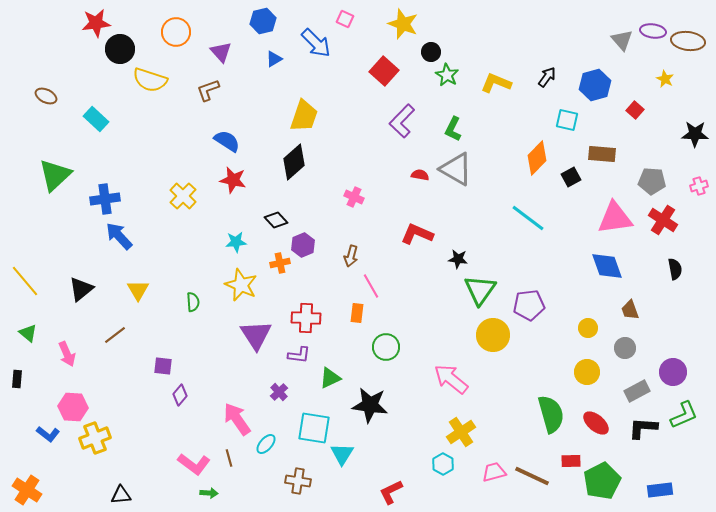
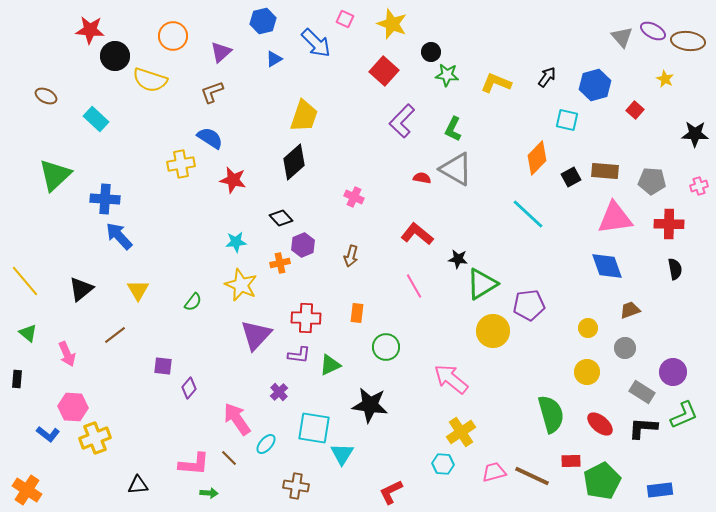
red star at (96, 23): moved 6 px left, 7 px down; rotated 12 degrees clockwise
yellow star at (403, 24): moved 11 px left
purple ellipse at (653, 31): rotated 20 degrees clockwise
orange circle at (176, 32): moved 3 px left, 4 px down
gray triangle at (622, 40): moved 3 px up
black circle at (120, 49): moved 5 px left, 7 px down
purple triangle at (221, 52): rotated 30 degrees clockwise
green star at (447, 75): rotated 25 degrees counterclockwise
brown L-shape at (208, 90): moved 4 px right, 2 px down
blue semicircle at (227, 141): moved 17 px left, 3 px up
brown rectangle at (602, 154): moved 3 px right, 17 px down
red semicircle at (420, 175): moved 2 px right, 3 px down
yellow cross at (183, 196): moved 2 px left, 32 px up; rotated 36 degrees clockwise
blue cross at (105, 199): rotated 12 degrees clockwise
cyan line at (528, 218): moved 4 px up; rotated 6 degrees clockwise
black diamond at (276, 220): moved 5 px right, 2 px up
red cross at (663, 220): moved 6 px right, 4 px down; rotated 32 degrees counterclockwise
red L-shape at (417, 234): rotated 16 degrees clockwise
pink line at (371, 286): moved 43 px right
green triangle at (480, 290): moved 2 px right, 6 px up; rotated 24 degrees clockwise
green semicircle at (193, 302): rotated 42 degrees clockwise
brown trapezoid at (630, 310): rotated 90 degrees clockwise
purple triangle at (256, 335): rotated 16 degrees clockwise
yellow circle at (493, 335): moved 4 px up
green triangle at (330, 378): moved 13 px up
gray rectangle at (637, 391): moved 5 px right, 1 px down; rotated 60 degrees clockwise
purple diamond at (180, 395): moved 9 px right, 7 px up
red ellipse at (596, 423): moved 4 px right, 1 px down
brown line at (229, 458): rotated 30 degrees counterclockwise
pink L-shape at (194, 464): rotated 32 degrees counterclockwise
cyan hexagon at (443, 464): rotated 25 degrees counterclockwise
brown cross at (298, 481): moved 2 px left, 5 px down
black triangle at (121, 495): moved 17 px right, 10 px up
